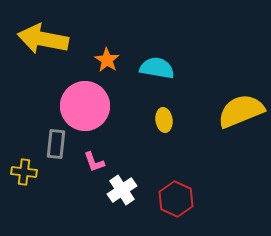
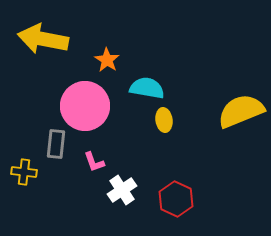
cyan semicircle: moved 10 px left, 20 px down
